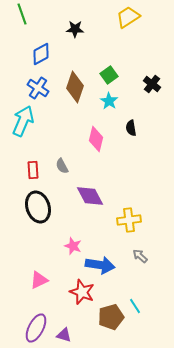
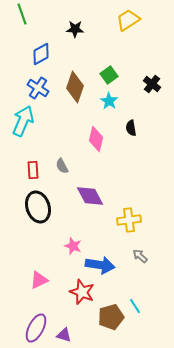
yellow trapezoid: moved 3 px down
